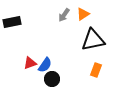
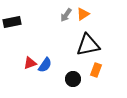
gray arrow: moved 2 px right
black triangle: moved 5 px left, 5 px down
black circle: moved 21 px right
